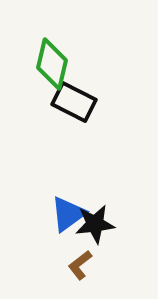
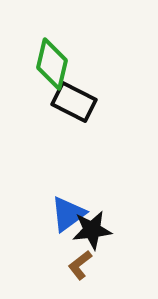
black star: moved 3 px left, 6 px down
